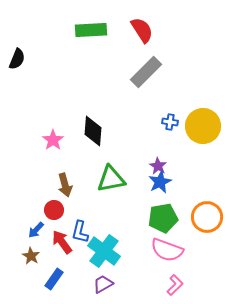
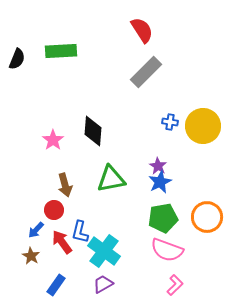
green rectangle: moved 30 px left, 21 px down
blue rectangle: moved 2 px right, 6 px down
